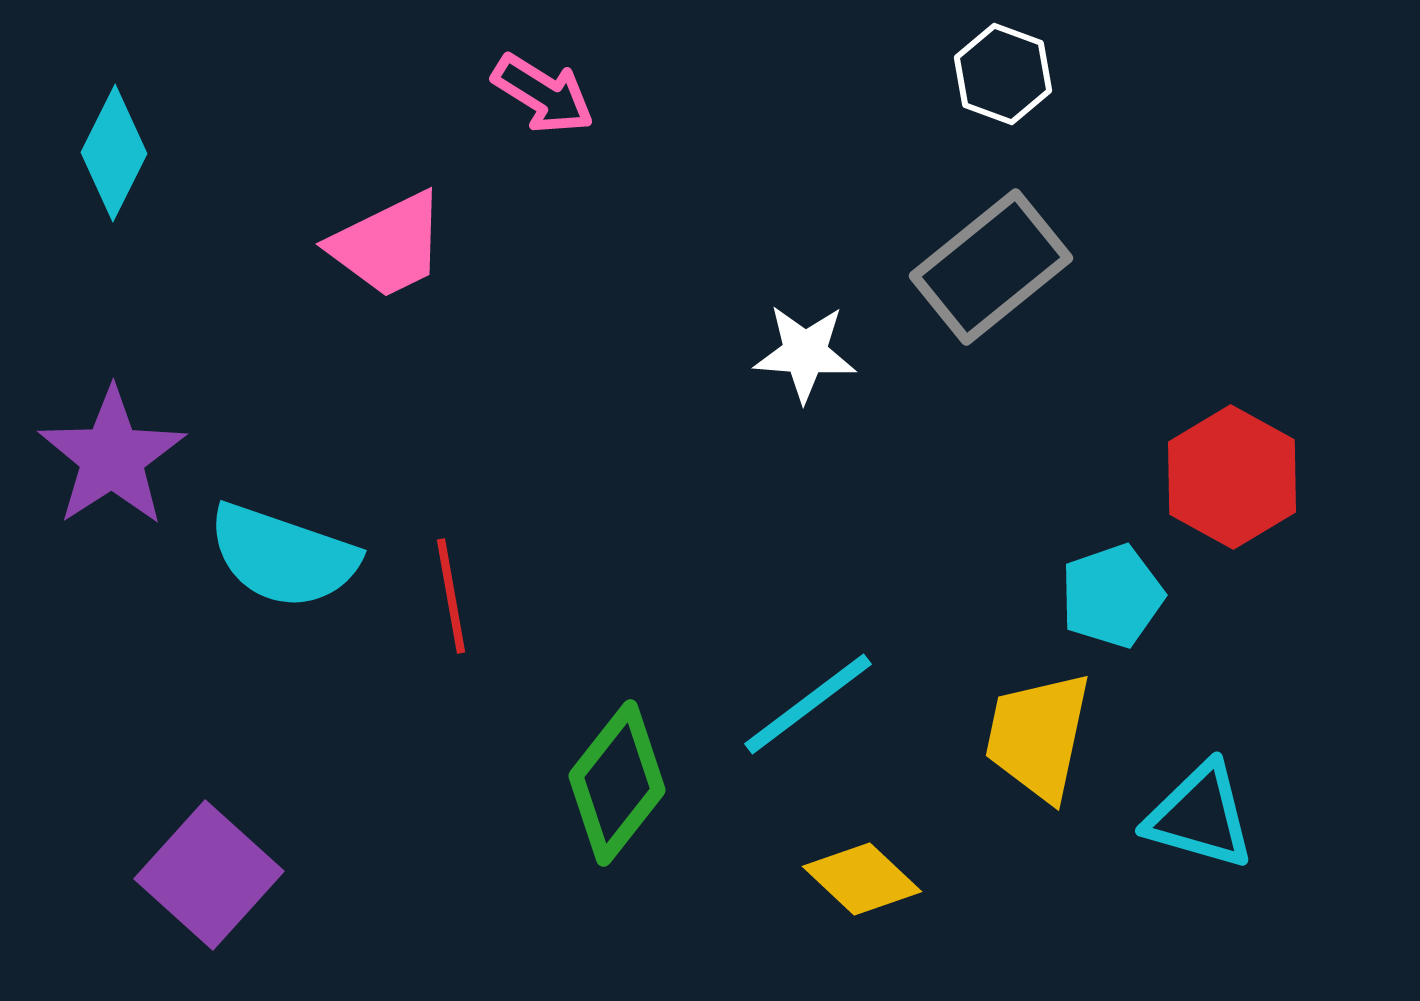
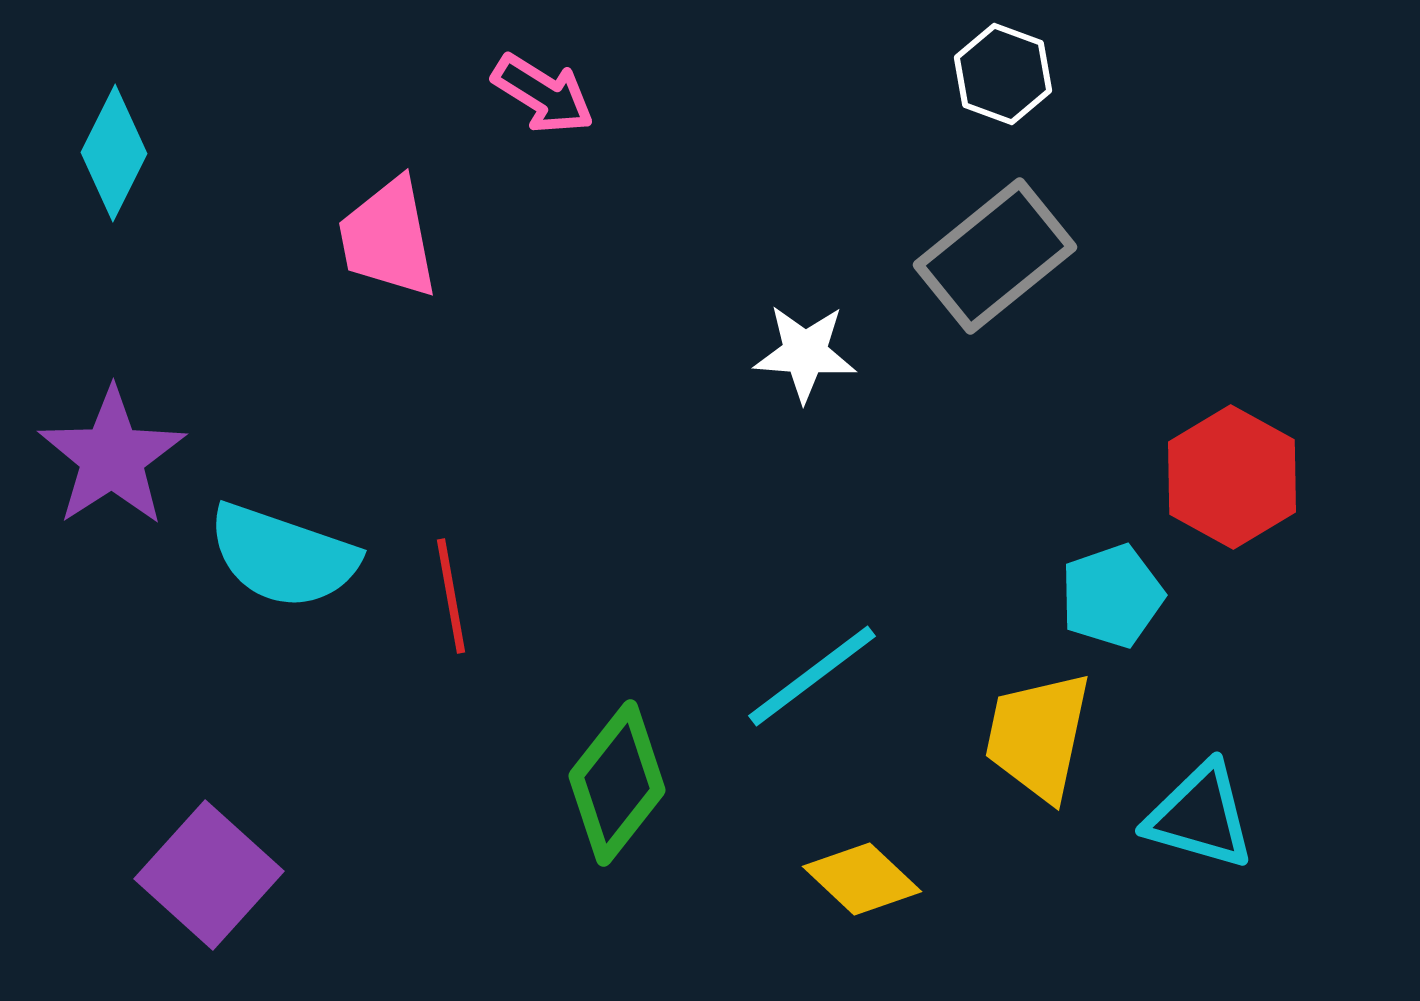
pink trapezoid: moved 7 px up; rotated 105 degrees clockwise
gray rectangle: moved 4 px right, 11 px up
cyan line: moved 4 px right, 28 px up
